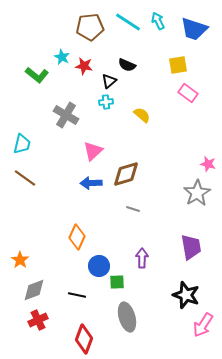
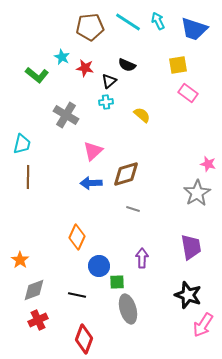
red star: moved 1 px right, 2 px down
brown line: moved 3 px right, 1 px up; rotated 55 degrees clockwise
black star: moved 2 px right
gray ellipse: moved 1 px right, 8 px up
